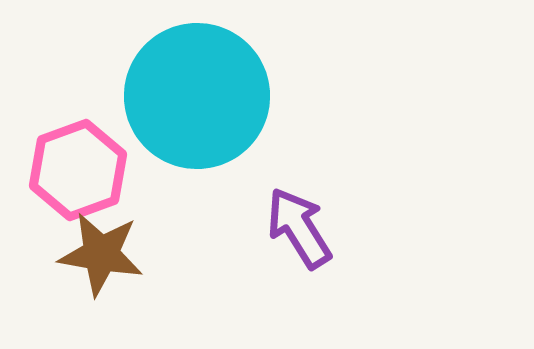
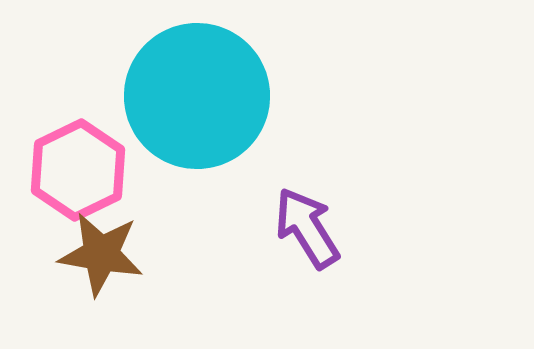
pink hexagon: rotated 6 degrees counterclockwise
purple arrow: moved 8 px right
